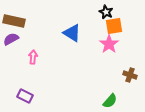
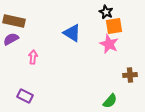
pink star: rotated 12 degrees counterclockwise
brown cross: rotated 24 degrees counterclockwise
